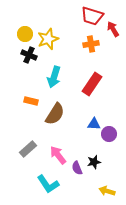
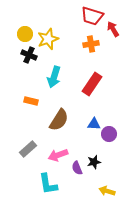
brown semicircle: moved 4 px right, 6 px down
pink arrow: rotated 72 degrees counterclockwise
cyan L-shape: rotated 25 degrees clockwise
